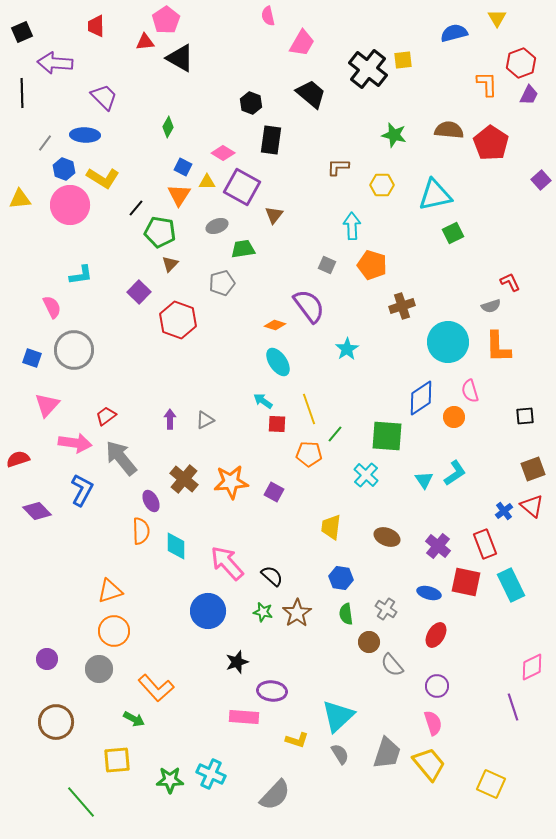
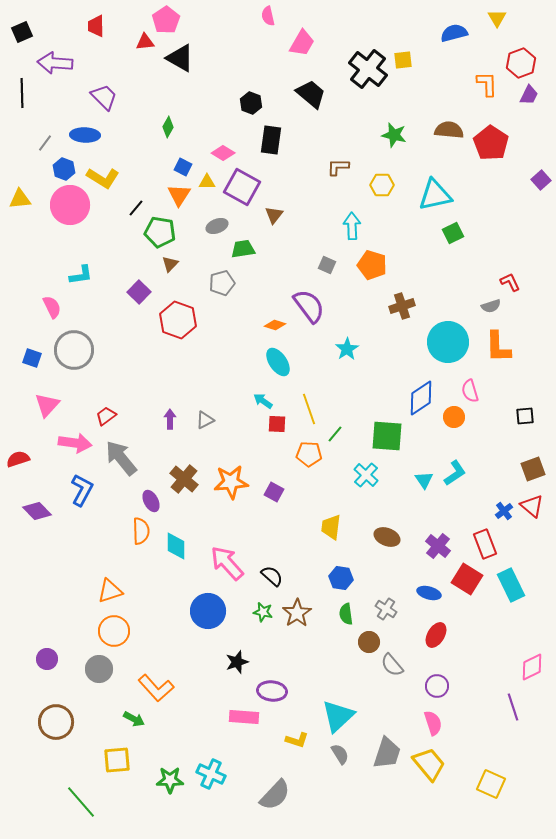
red square at (466, 582): moved 1 px right, 3 px up; rotated 20 degrees clockwise
